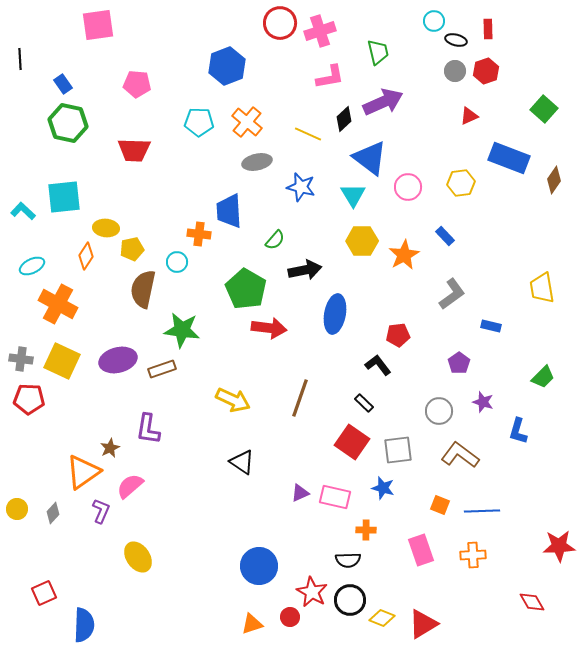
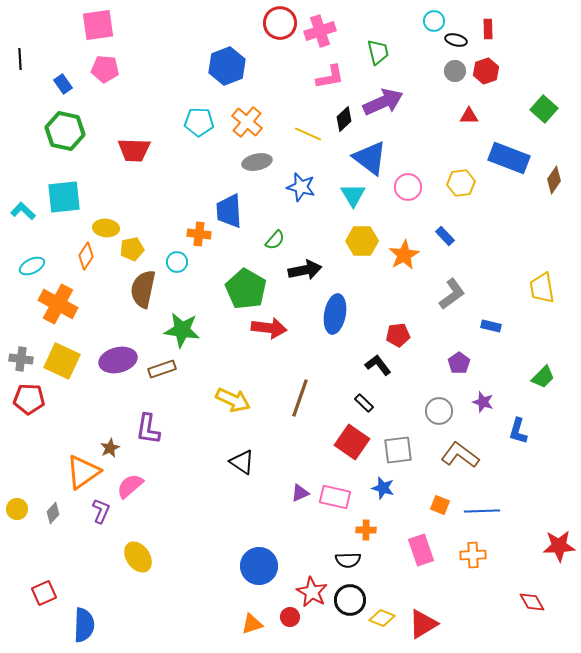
pink pentagon at (137, 84): moved 32 px left, 15 px up
red triangle at (469, 116): rotated 24 degrees clockwise
green hexagon at (68, 123): moved 3 px left, 8 px down
